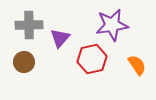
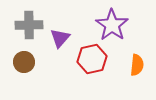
purple star: rotated 28 degrees counterclockwise
orange semicircle: rotated 40 degrees clockwise
